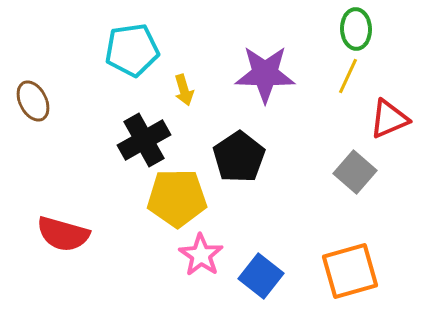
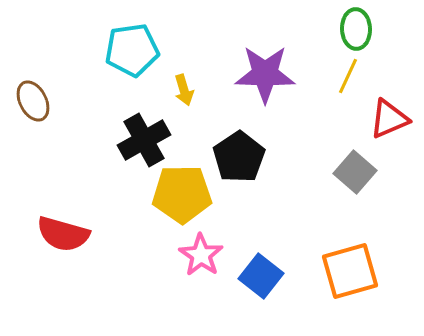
yellow pentagon: moved 5 px right, 4 px up
